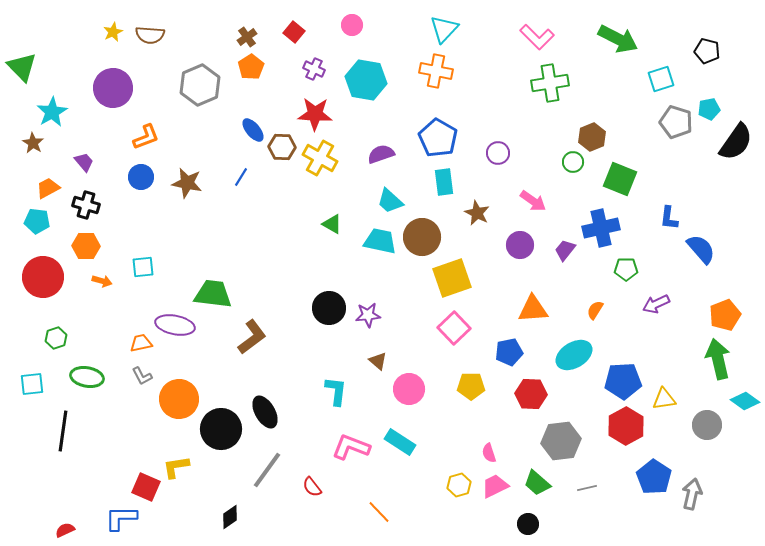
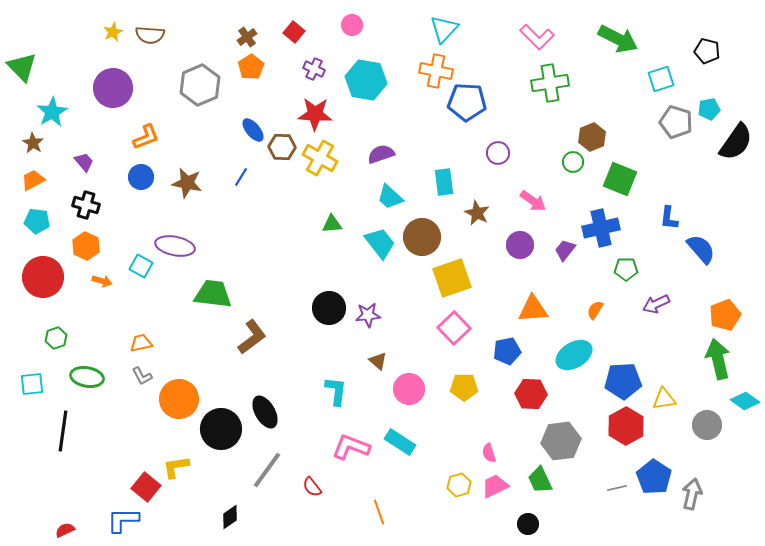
blue pentagon at (438, 138): moved 29 px right, 36 px up; rotated 27 degrees counterclockwise
orange trapezoid at (48, 188): moved 15 px left, 8 px up
cyan trapezoid at (390, 201): moved 4 px up
green triangle at (332, 224): rotated 35 degrees counterclockwise
cyan trapezoid at (380, 241): moved 2 px down; rotated 40 degrees clockwise
orange hexagon at (86, 246): rotated 24 degrees clockwise
cyan square at (143, 267): moved 2 px left, 1 px up; rotated 35 degrees clockwise
purple ellipse at (175, 325): moved 79 px up
blue pentagon at (509, 352): moved 2 px left, 1 px up
yellow pentagon at (471, 386): moved 7 px left, 1 px down
green trapezoid at (537, 483): moved 3 px right, 3 px up; rotated 24 degrees clockwise
red square at (146, 487): rotated 16 degrees clockwise
gray line at (587, 488): moved 30 px right
orange line at (379, 512): rotated 25 degrees clockwise
blue L-shape at (121, 518): moved 2 px right, 2 px down
